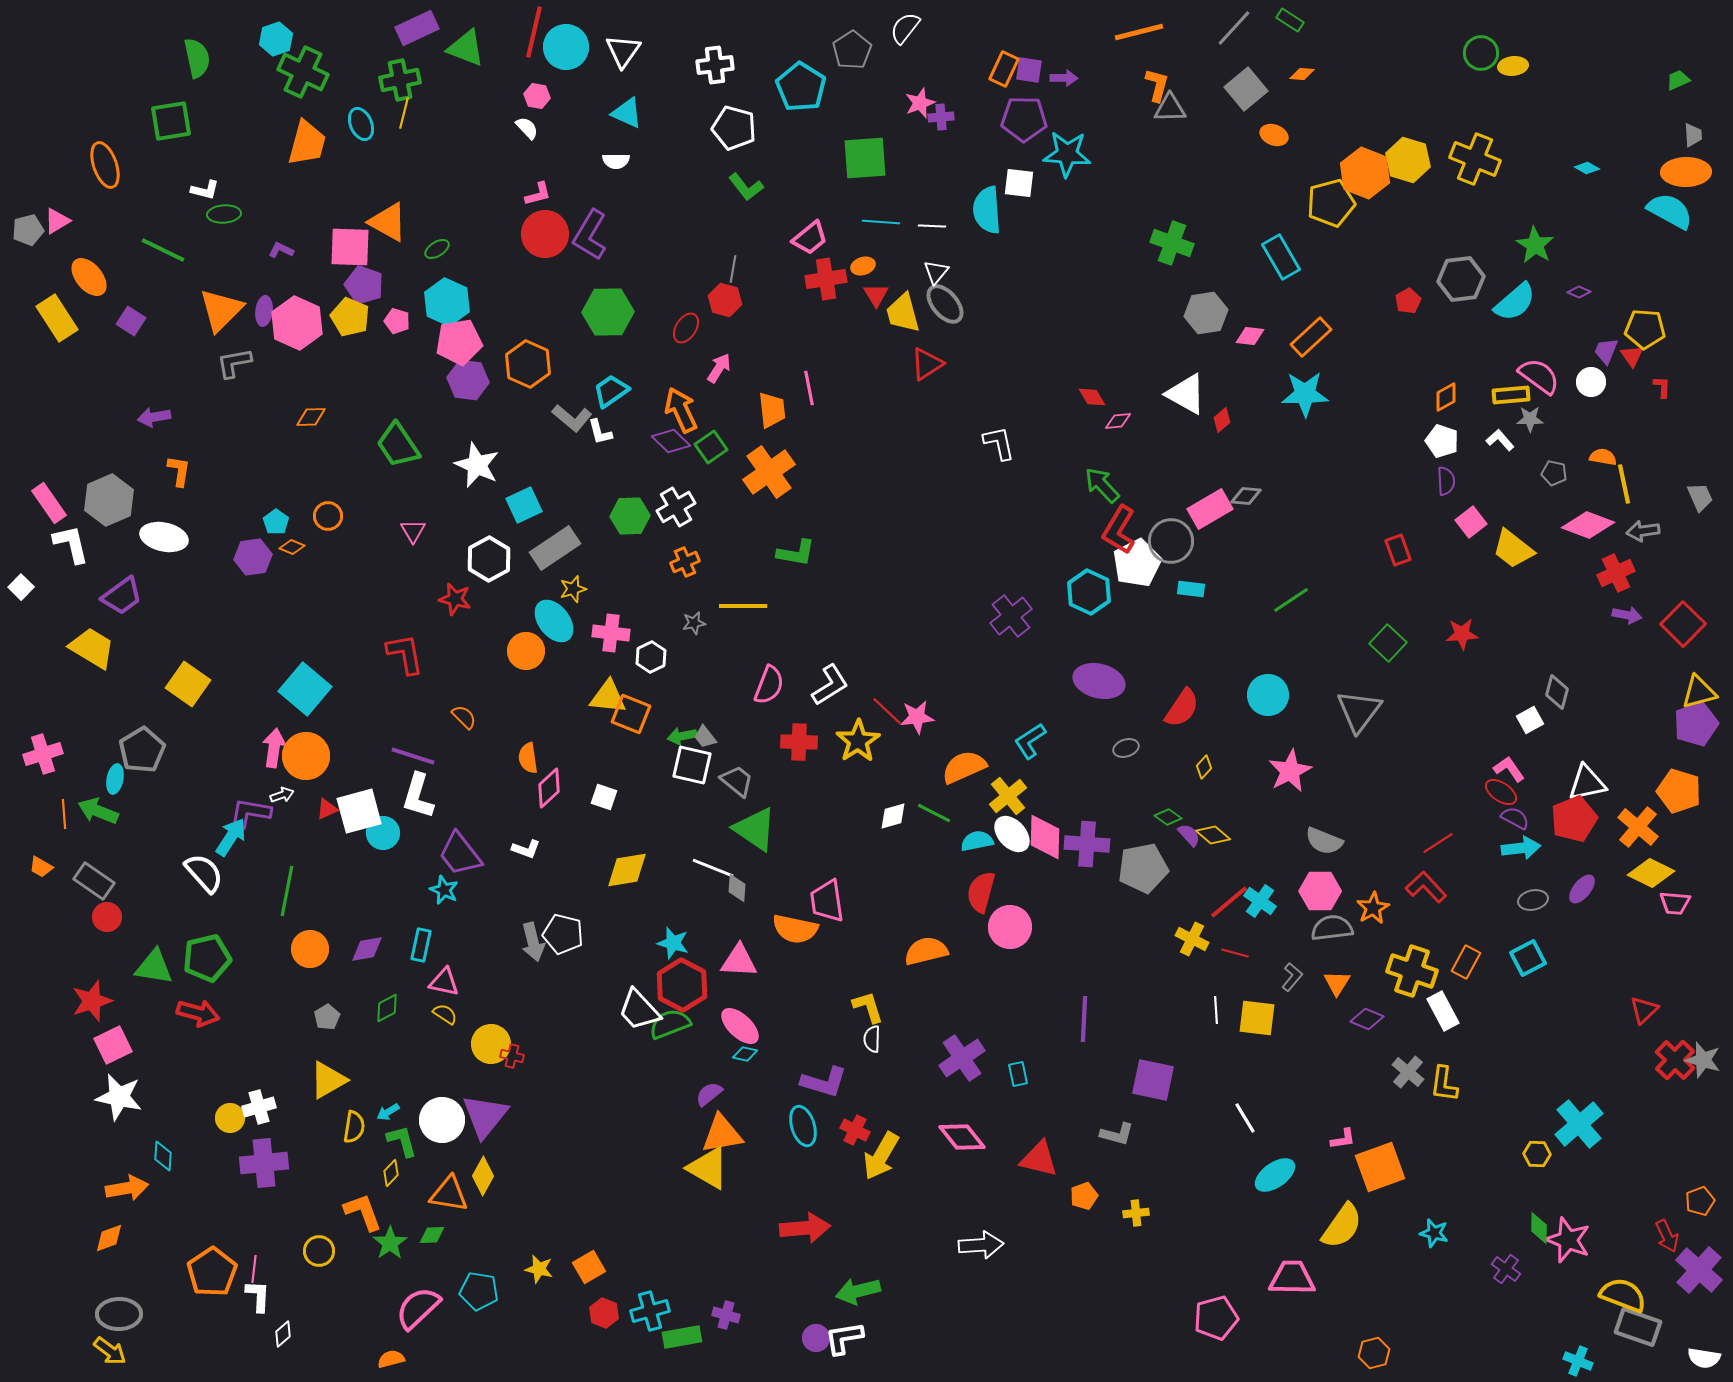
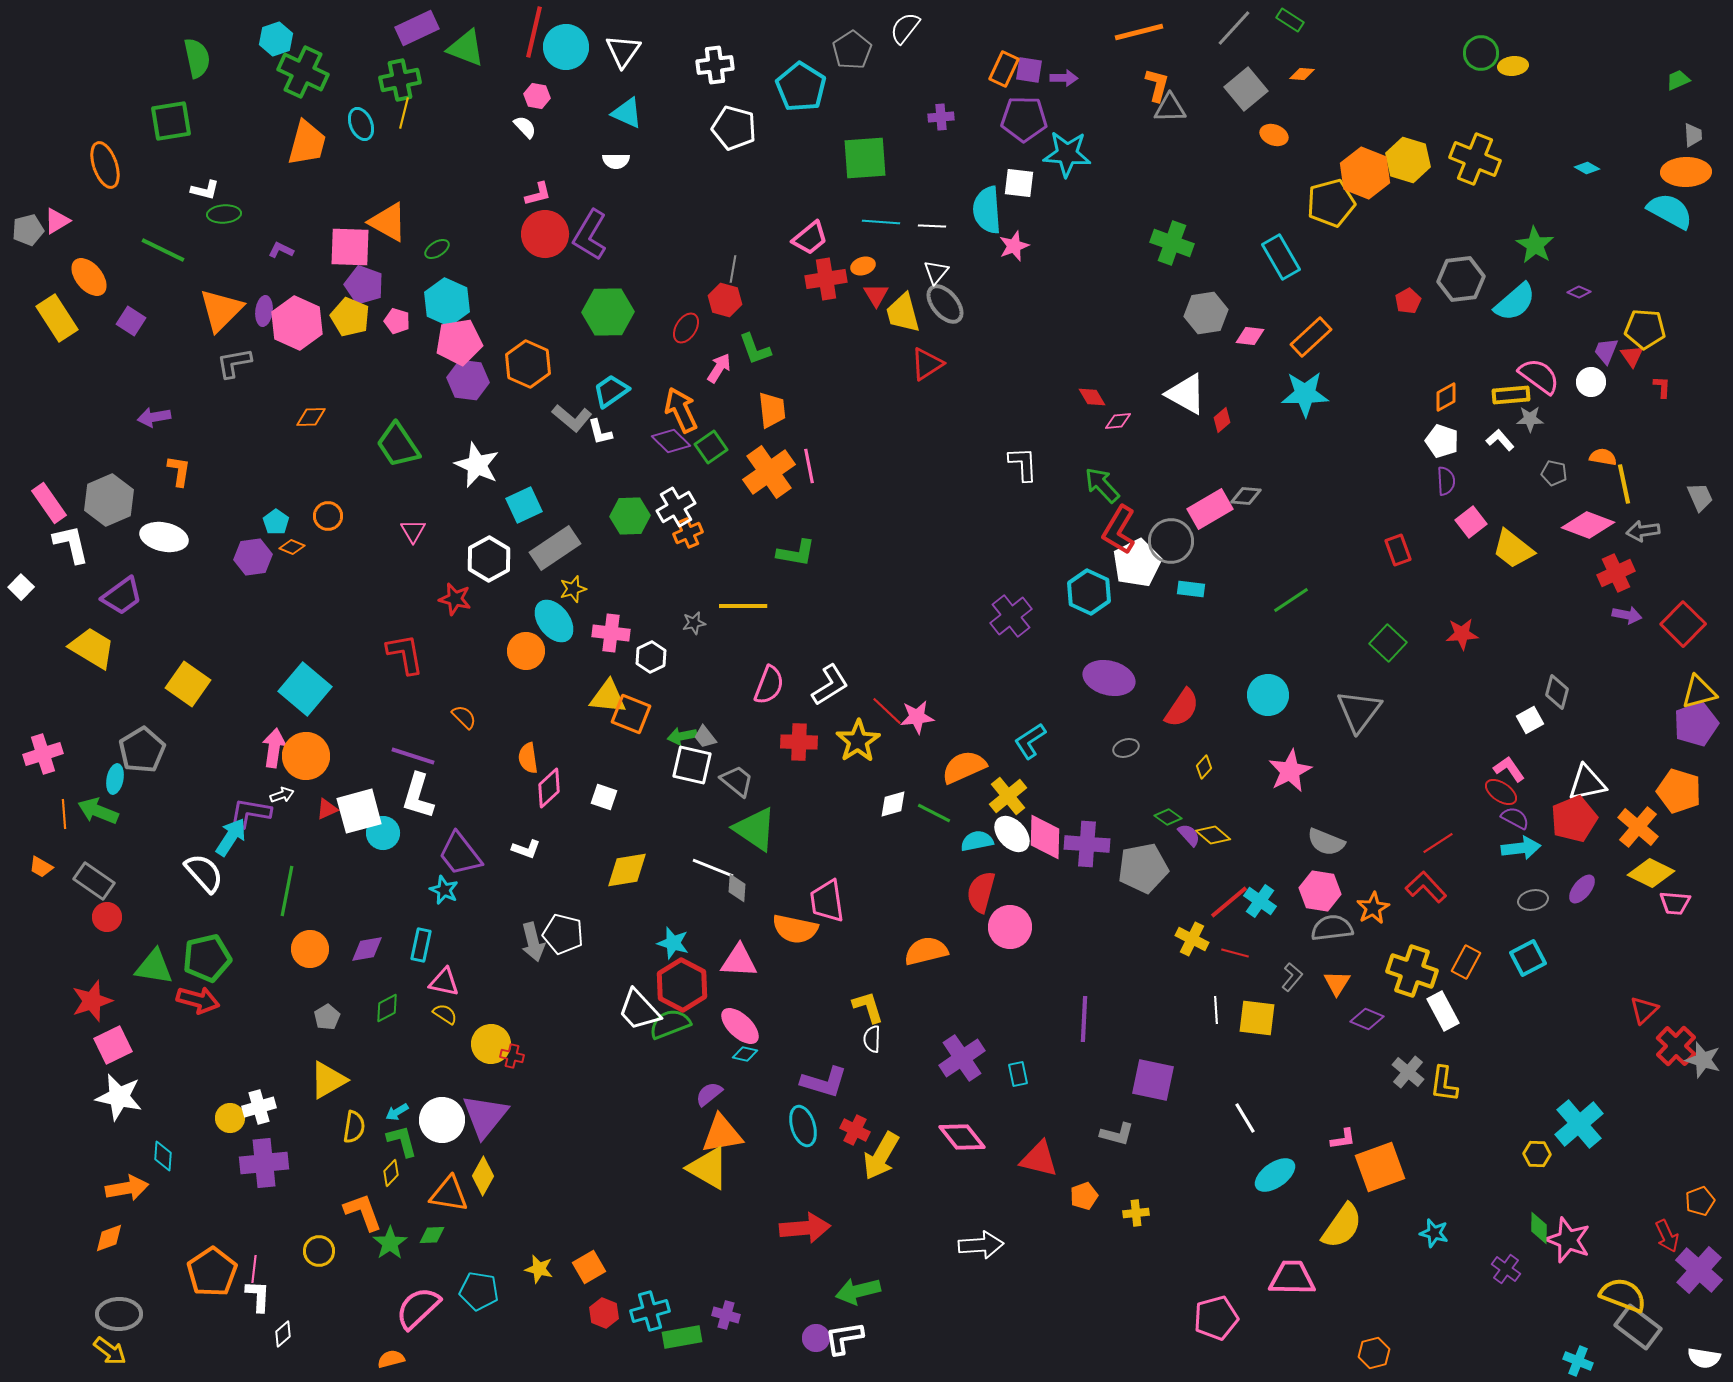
pink star at (920, 103): moved 94 px right, 143 px down
white semicircle at (527, 128): moved 2 px left, 1 px up
green L-shape at (746, 187): moved 9 px right, 162 px down; rotated 18 degrees clockwise
pink line at (809, 388): moved 78 px down
white L-shape at (999, 443): moved 24 px right, 21 px down; rotated 9 degrees clockwise
orange cross at (685, 562): moved 3 px right, 29 px up
purple ellipse at (1099, 681): moved 10 px right, 3 px up
white diamond at (893, 816): moved 12 px up
gray semicircle at (1324, 841): moved 2 px right, 1 px down
pink hexagon at (1320, 891): rotated 9 degrees clockwise
red arrow at (198, 1013): moved 13 px up
red cross at (1675, 1060): moved 1 px right, 14 px up
cyan arrow at (388, 1112): moved 9 px right
gray rectangle at (1638, 1327): rotated 18 degrees clockwise
